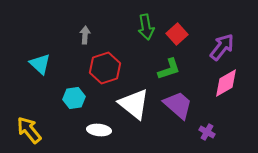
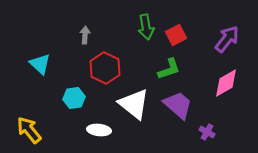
red square: moved 1 px left, 1 px down; rotated 15 degrees clockwise
purple arrow: moved 5 px right, 8 px up
red hexagon: rotated 16 degrees counterclockwise
